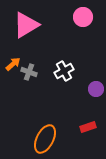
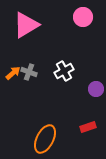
orange arrow: moved 9 px down
